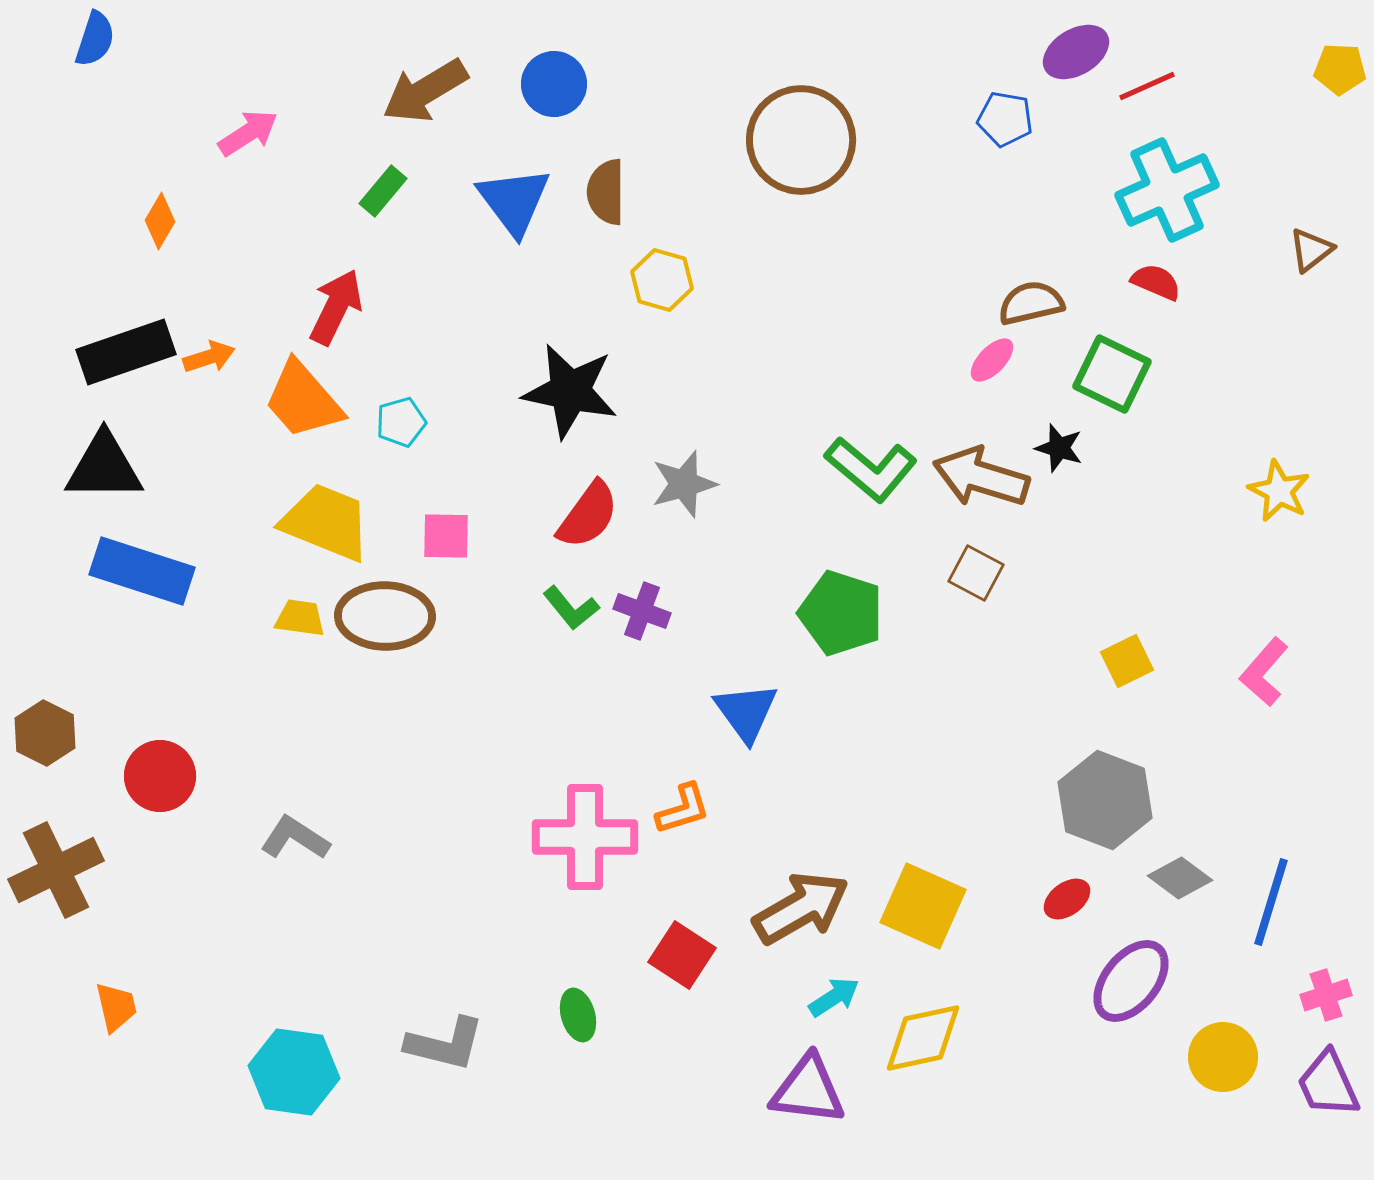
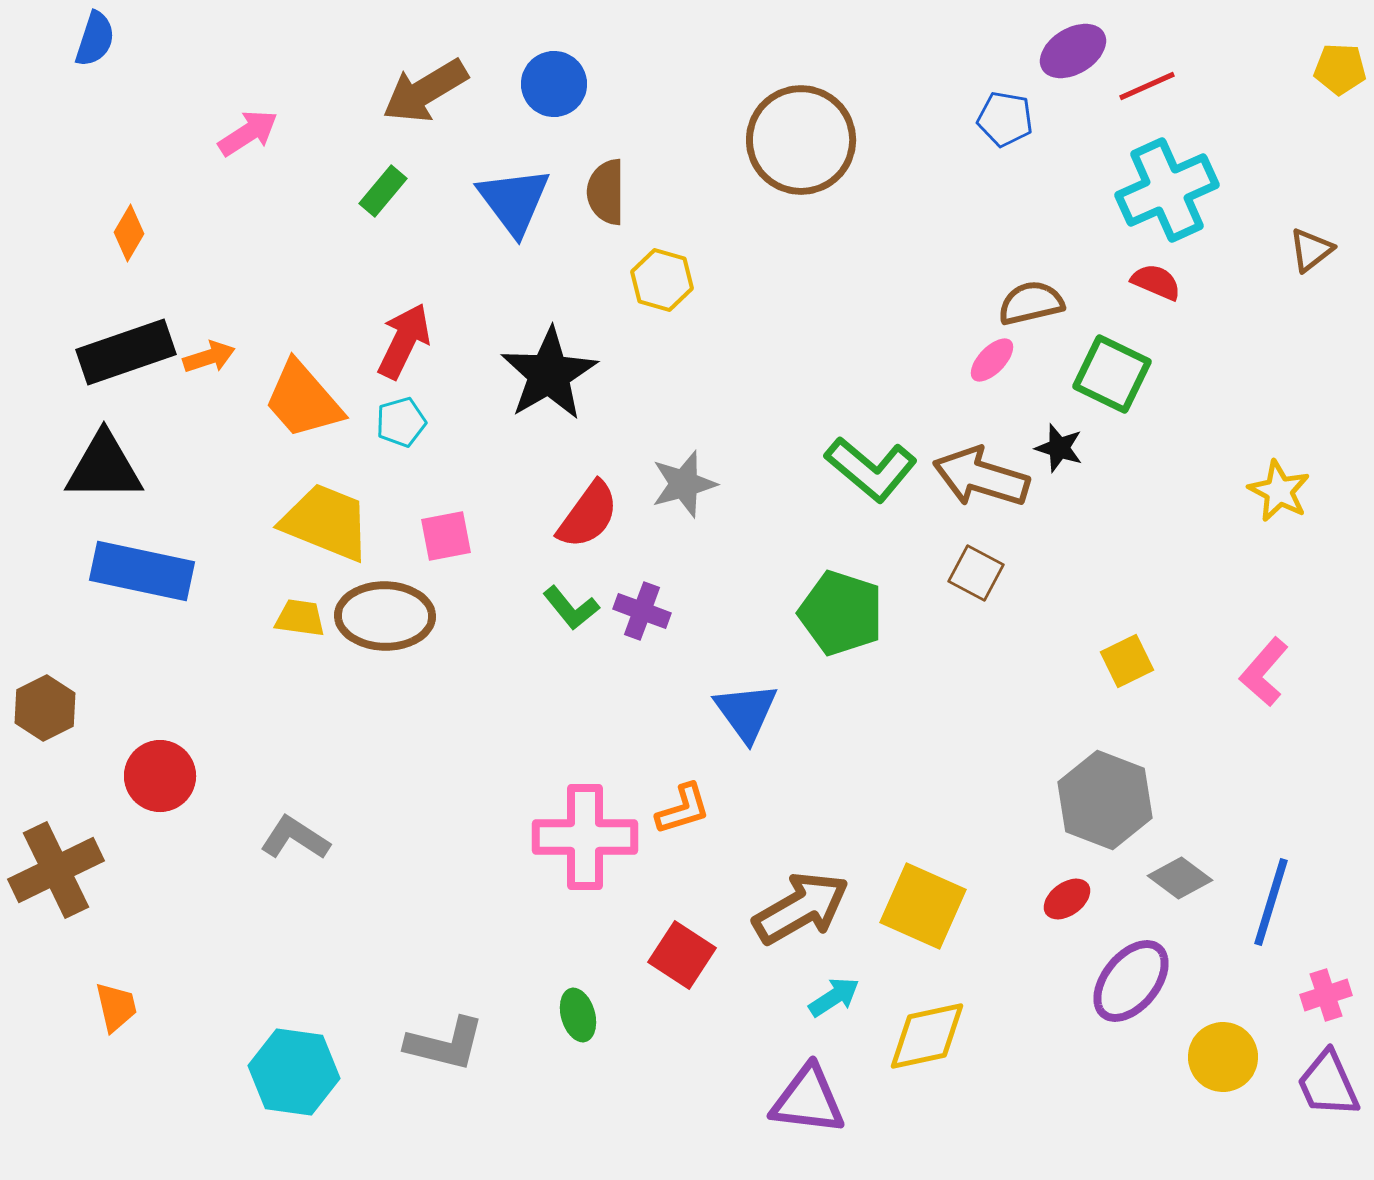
purple ellipse at (1076, 52): moved 3 px left, 1 px up
orange diamond at (160, 221): moved 31 px left, 12 px down
red arrow at (336, 307): moved 68 px right, 34 px down
black star at (570, 391): moved 21 px left, 17 px up; rotated 30 degrees clockwise
pink square at (446, 536): rotated 12 degrees counterclockwise
blue rectangle at (142, 571): rotated 6 degrees counterclockwise
brown hexagon at (45, 733): moved 25 px up; rotated 6 degrees clockwise
yellow diamond at (923, 1038): moved 4 px right, 2 px up
purple triangle at (808, 1090): moved 10 px down
